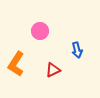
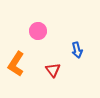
pink circle: moved 2 px left
red triangle: rotated 42 degrees counterclockwise
